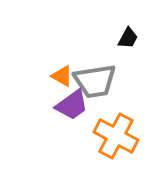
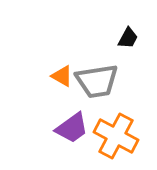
gray trapezoid: moved 2 px right
purple trapezoid: moved 23 px down
